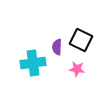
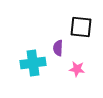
black square: moved 13 px up; rotated 20 degrees counterclockwise
purple semicircle: moved 1 px right, 1 px down
